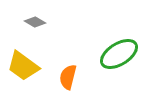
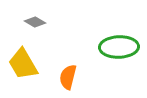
green ellipse: moved 7 px up; rotated 30 degrees clockwise
yellow trapezoid: moved 2 px up; rotated 24 degrees clockwise
